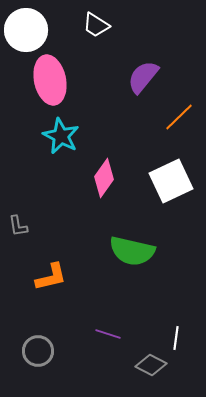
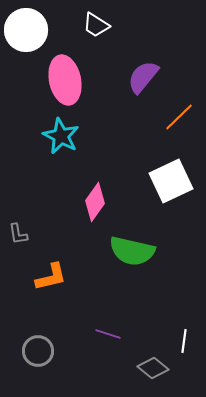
pink ellipse: moved 15 px right
pink diamond: moved 9 px left, 24 px down
gray L-shape: moved 8 px down
white line: moved 8 px right, 3 px down
gray diamond: moved 2 px right, 3 px down; rotated 12 degrees clockwise
